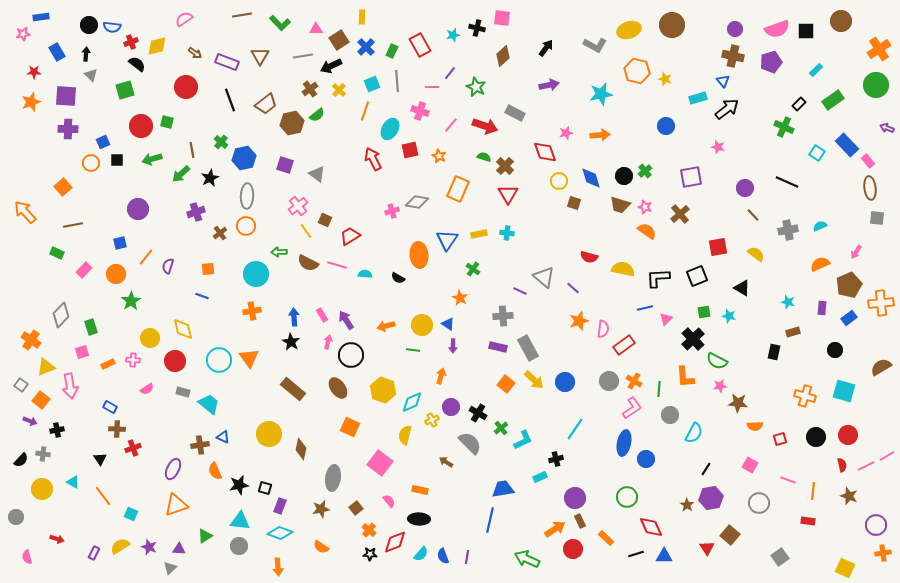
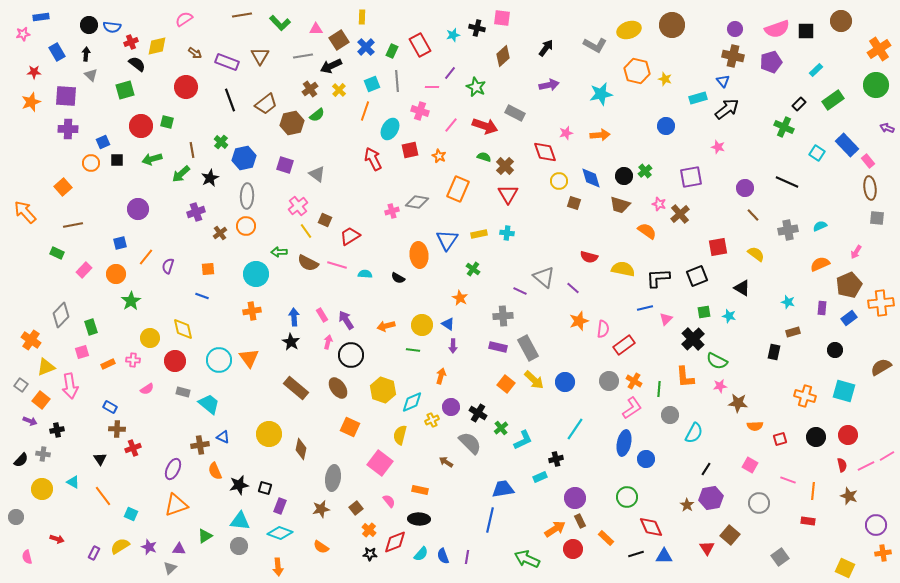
pink star at (645, 207): moved 14 px right, 3 px up
brown rectangle at (293, 389): moved 3 px right, 1 px up
yellow semicircle at (405, 435): moved 5 px left
